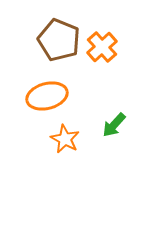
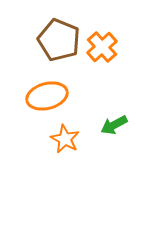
green arrow: rotated 20 degrees clockwise
